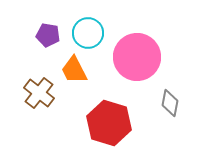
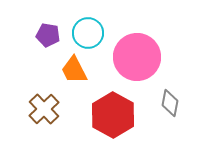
brown cross: moved 5 px right, 16 px down; rotated 8 degrees clockwise
red hexagon: moved 4 px right, 8 px up; rotated 12 degrees clockwise
